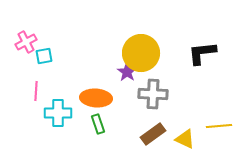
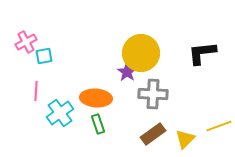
cyan cross: moved 2 px right; rotated 36 degrees counterclockwise
yellow line: rotated 15 degrees counterclockwise
yellow triangle: rotated 50 degrees clockwise
